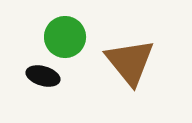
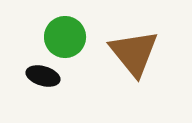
brown triangle: moved 4 px right, 9 px up
